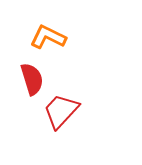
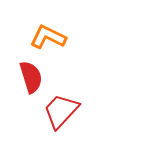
red semicircle: moved 1 px left, 2 px up
